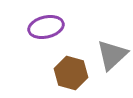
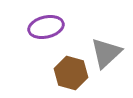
gray triangle: moved 6 px left, 2 px up
